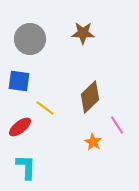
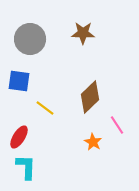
red ellipse: moved 1 px left, 10 px down; rotated 20 degrees counterclockwise
